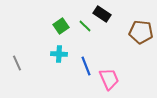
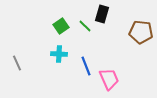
black rectangle: rotated 72 degrees clockwise
